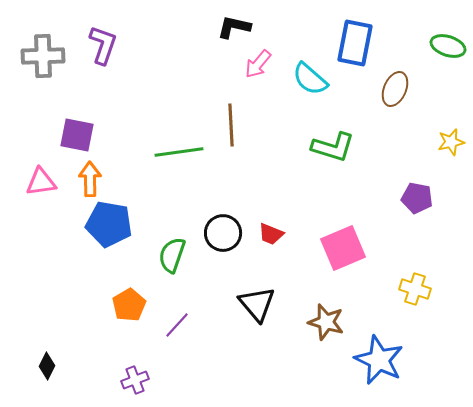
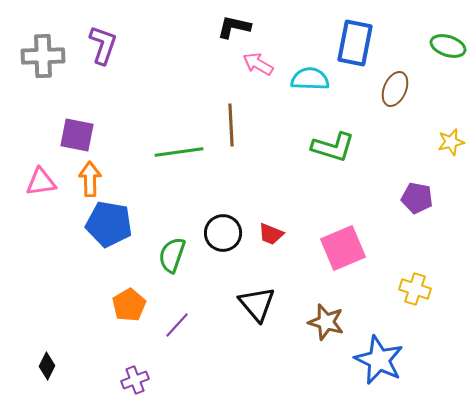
pink arrow: rotated 80 degrees clockwise
cyan semicircle: rotated 141 degrees clockwise
